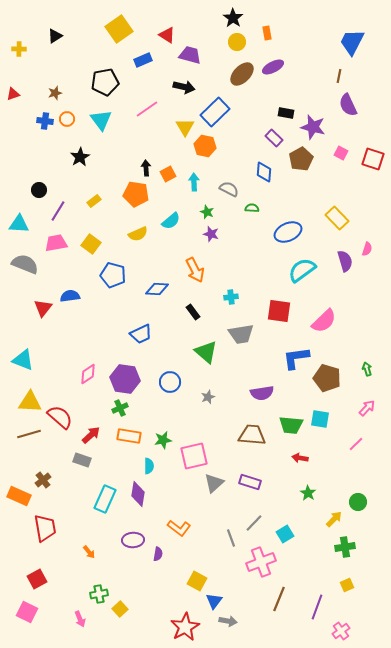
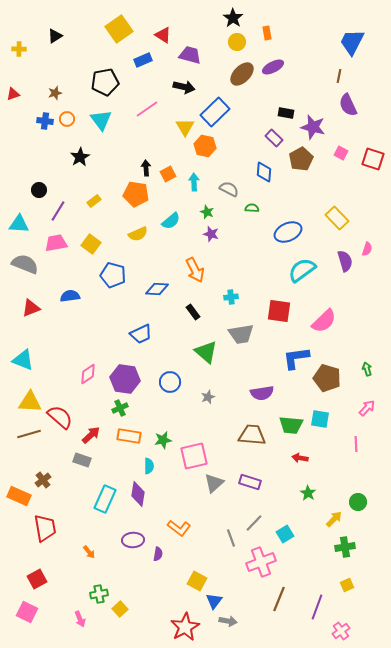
red triangle at (167, 35): moved 4 px left
red triangle at (43, 308): moved 12 px left; rotated 30 degrees clockwise
pink line at (356, 444): rotated 49 degrees counterclockwise
